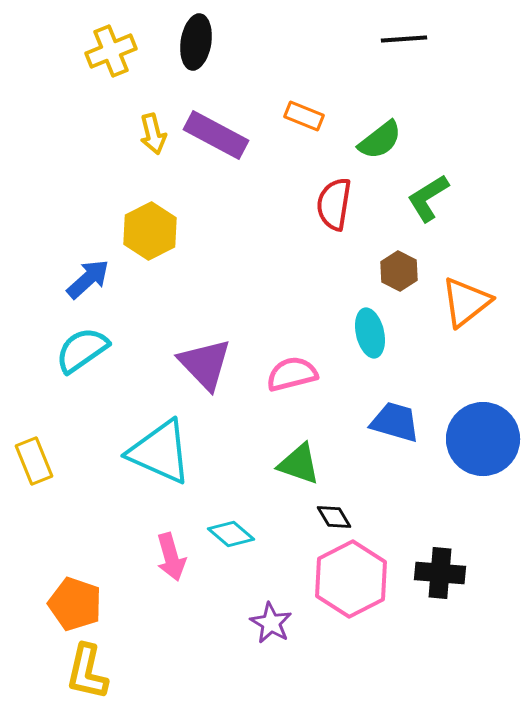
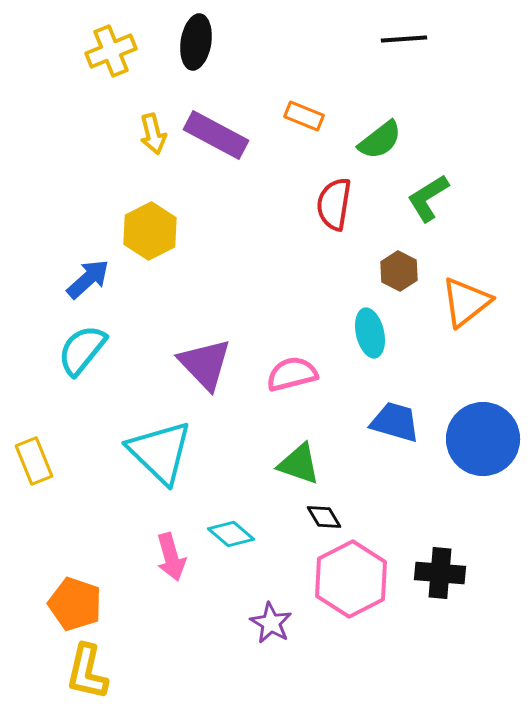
cyan semicircle: rotated 16 degrees counterclockwise
cyan triangle: rotated 20 degrees clockwise
black diamond: moved 10 px left
